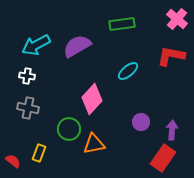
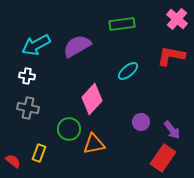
purple arrow: rotated 138 degrees clockwise
